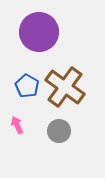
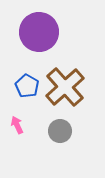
brown cross: rotated 12 degrees clockwise
gray circle: moved 1 px right
